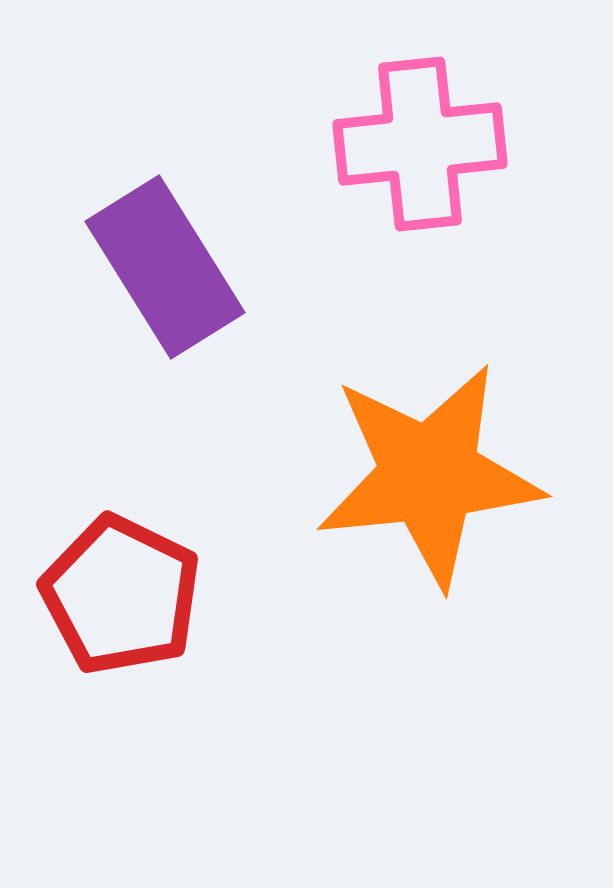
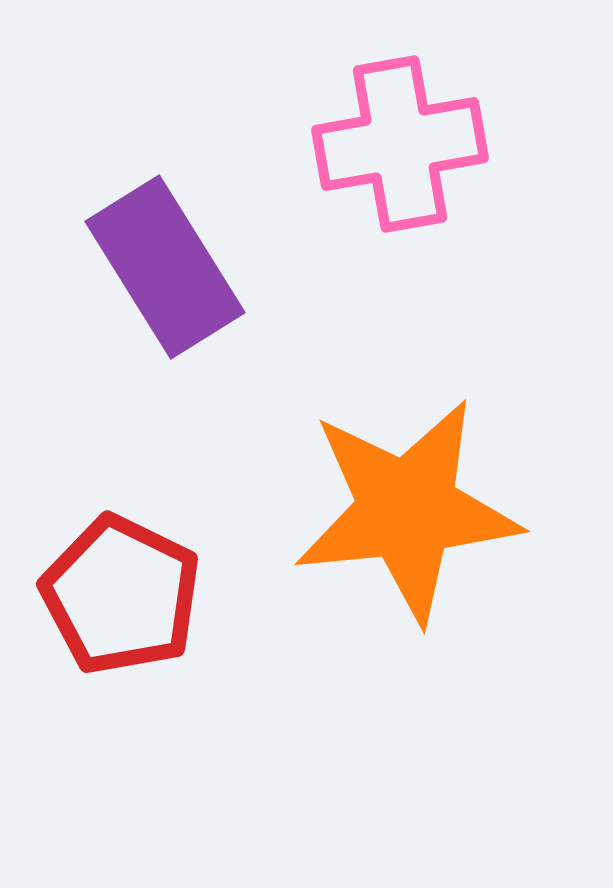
pink cross: moved 20 px left; rotated 4 degrees counterclockwise
orange star: moved 22 px left, 35 px down
